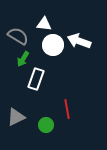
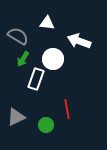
white triangle: moved 3 px right, 1 px up
white circle: moved 14 px down
